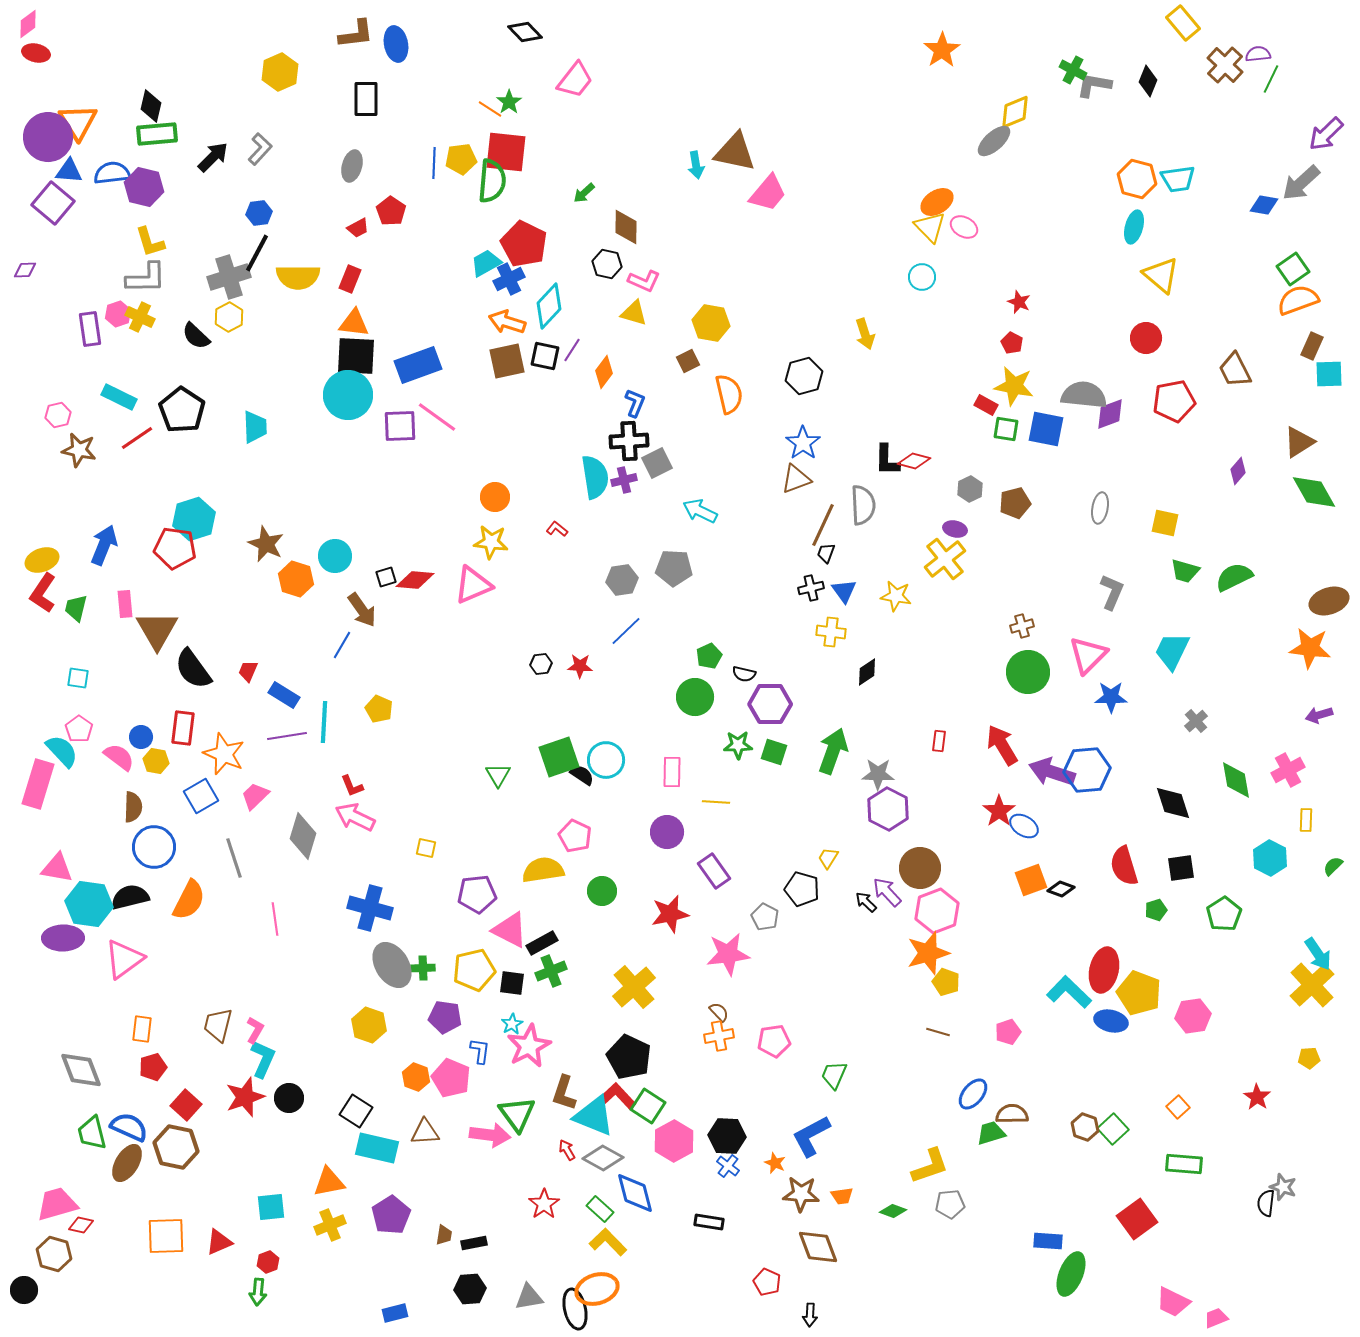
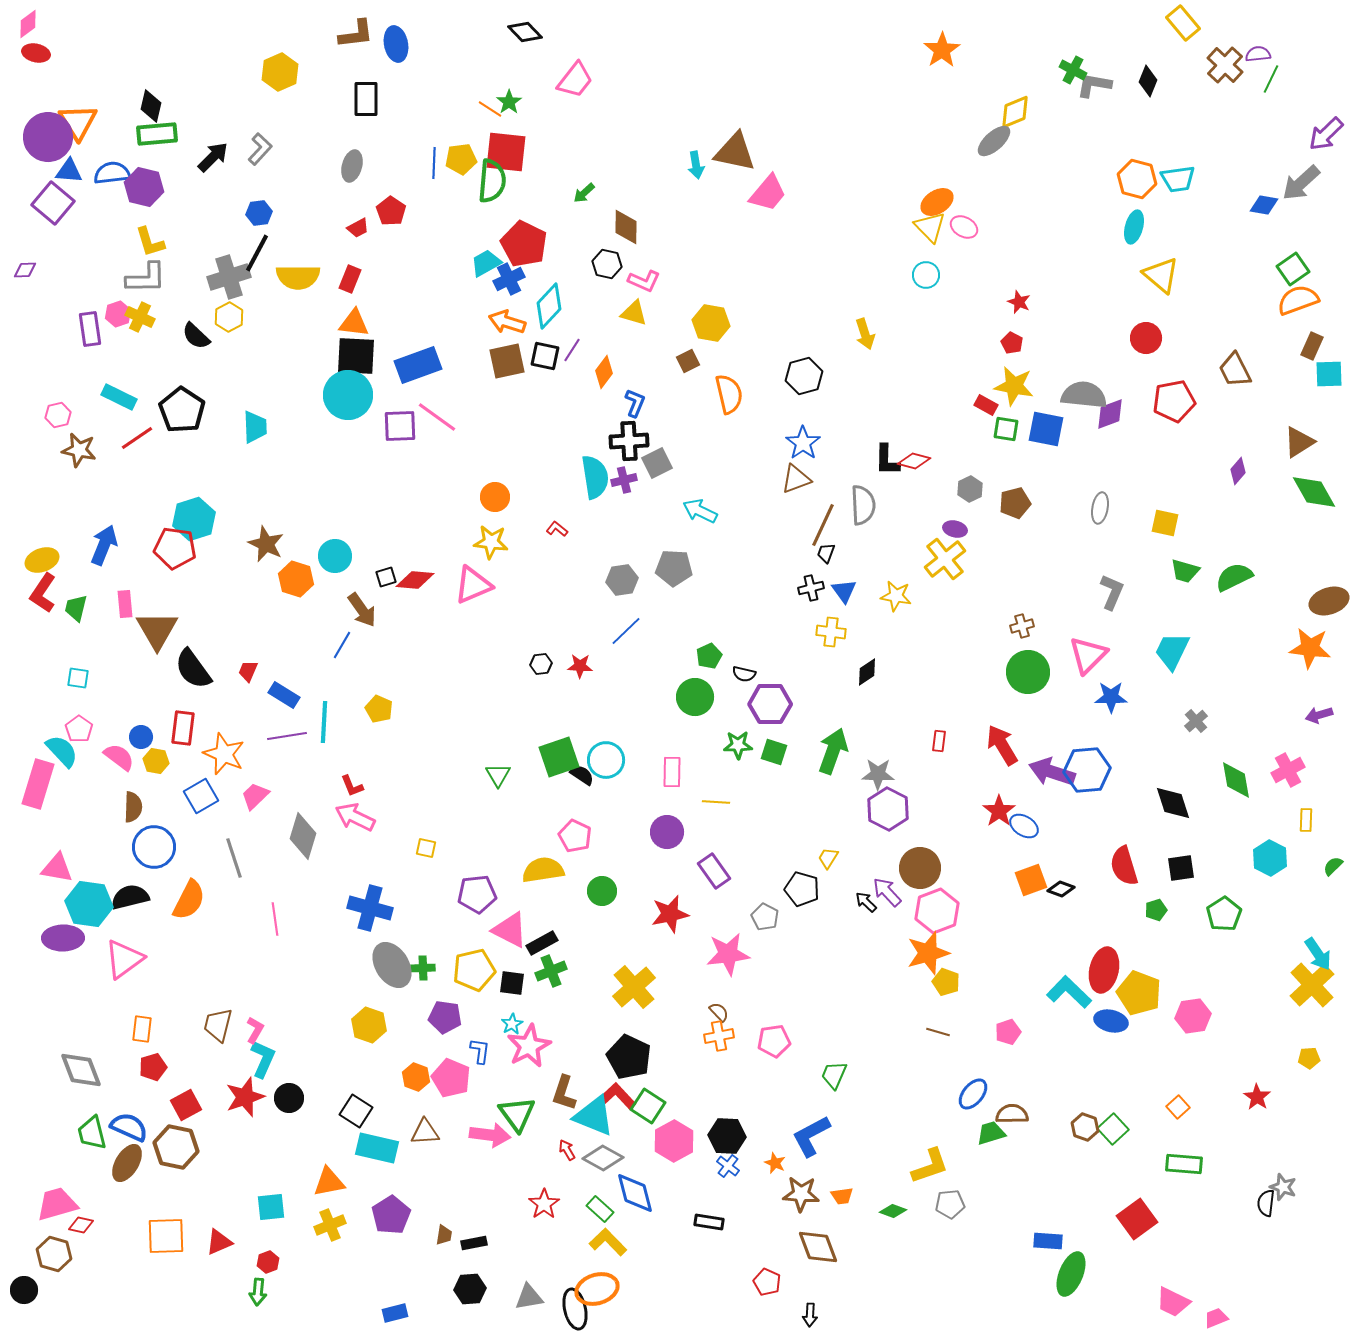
cyan circle at (922, 277): moved 4 px right, 2 px up
red square at (186, 1105): rotated 20 degrees clockwise
